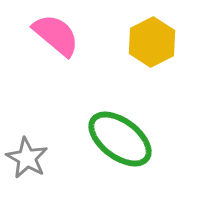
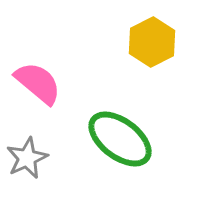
pink semicircle: moved 18 px left, 48 px down
gray star: rotated 18 degrees clockwise
